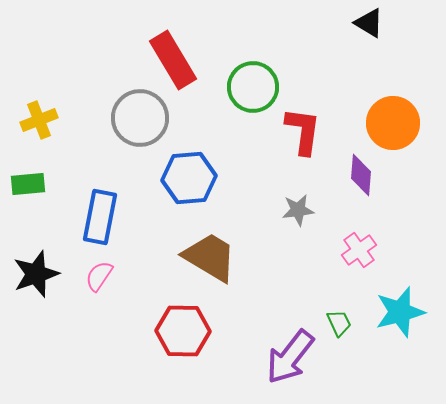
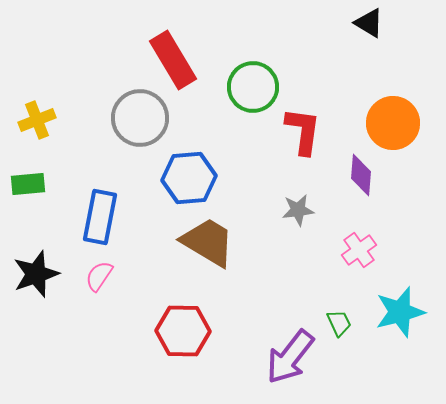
yellow cross: moved 2 px left
brown trapezoid: moved 2 px left, 15 px up
